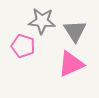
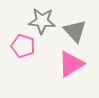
gray triangle: rotated 10 degrees counterclockwise
pink triangle: rotated 8 degrees counterclockwise
